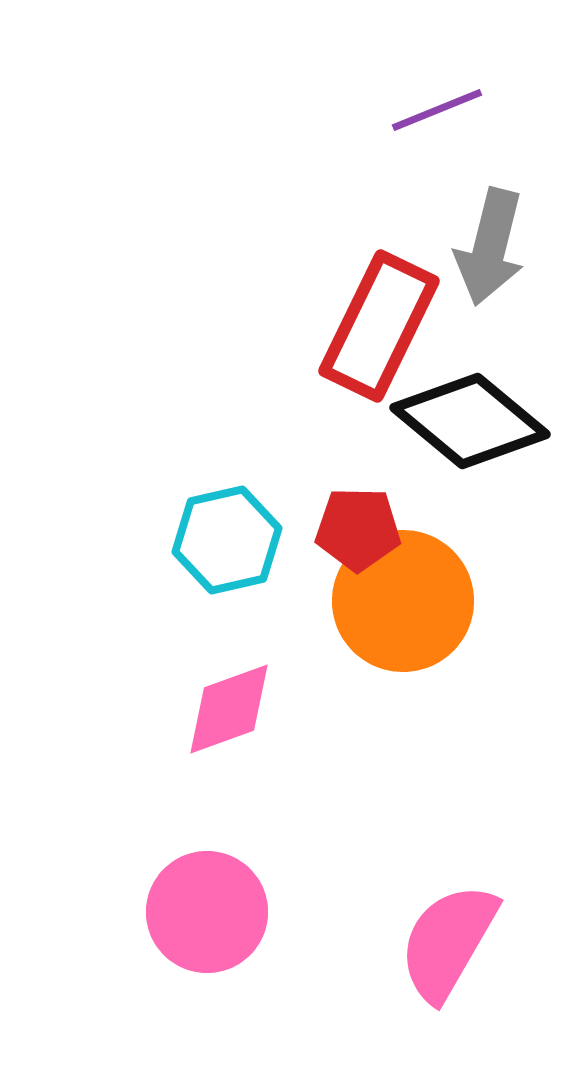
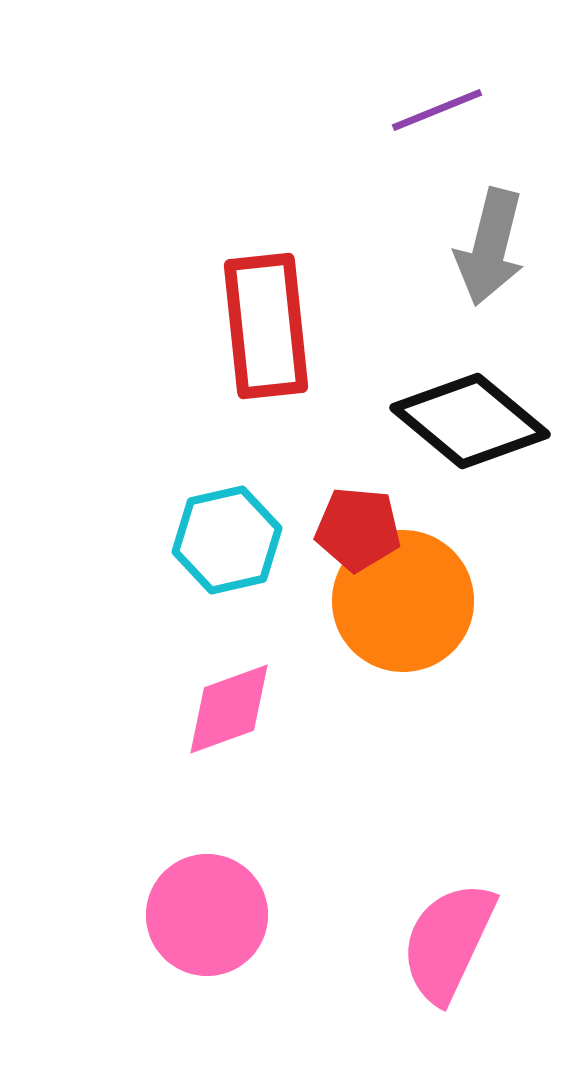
red rectangle: moved 113 px left; rotated 32 degrees counterclockwise
red pentagon: rotated 4 degrees clockwise
pink circle: moved 3 px down
pink semicircle: rotated 5 degrees counterclockwise
